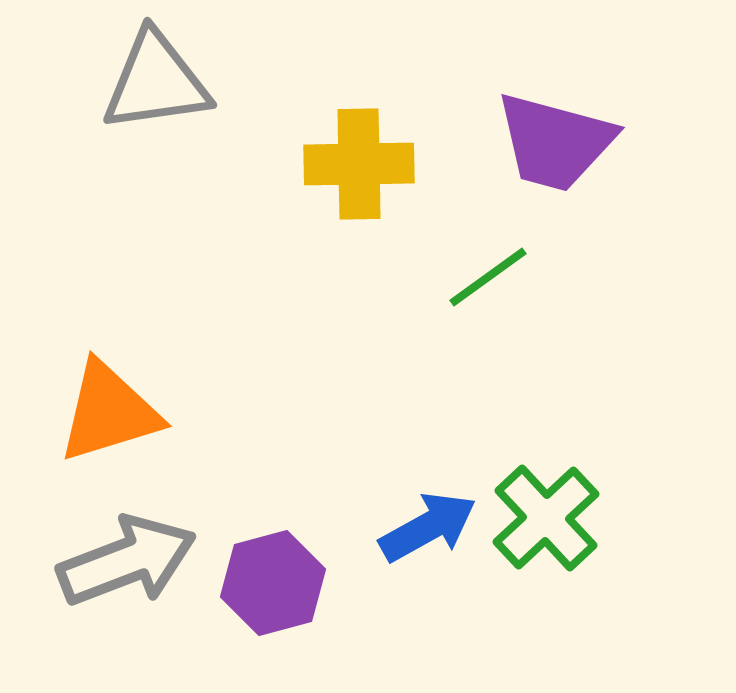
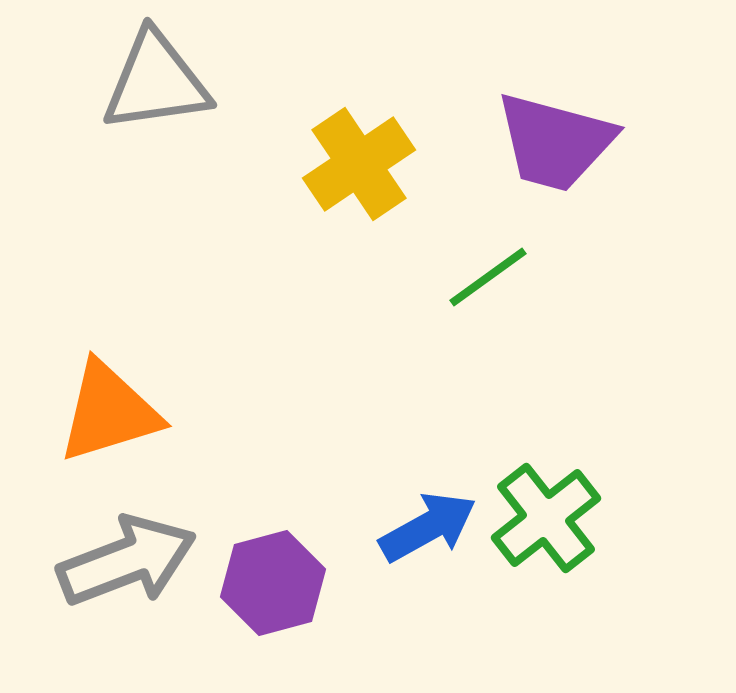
yellow cross: rotated 33 degrees counterclockwise
green cross: rotated 5 degrees clockwise
